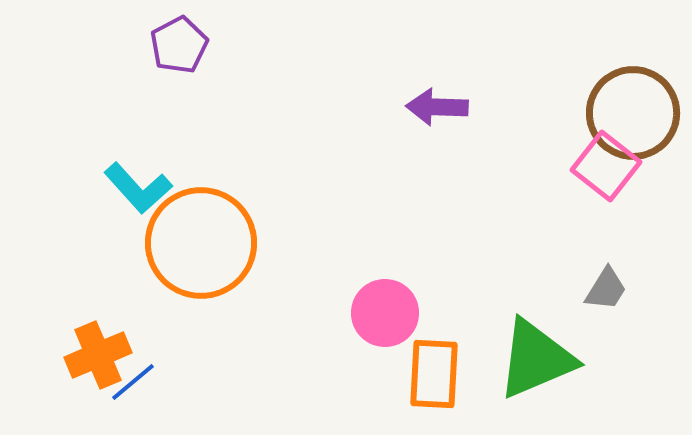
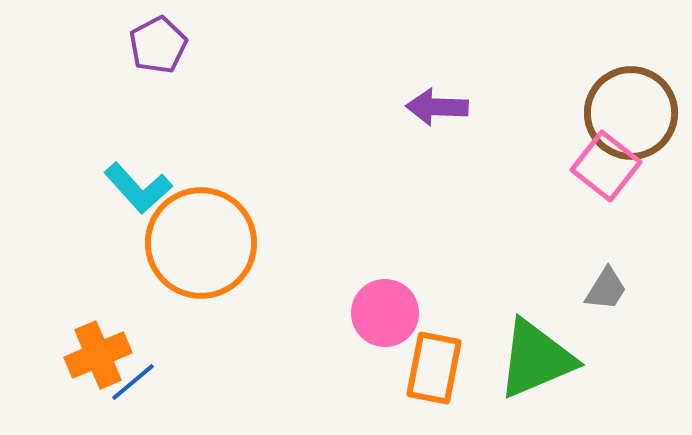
purple pentagon: moved 21 px left
brown circle: moved 2 px left
orange rectangle: moved 6 px up; rotated 8 degrees clockwise
